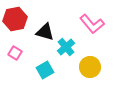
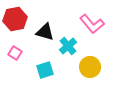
cyan cross: moved 2 px right, 1 px up
cyan square: rotated 12 degrees clockwise
